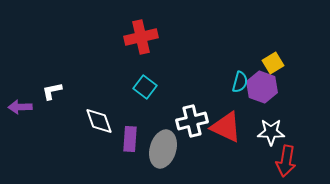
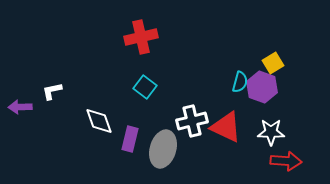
purple rectangle: rotated 10 degrees clockwise
red arrow: rotated 96 degrees counterclockwise
